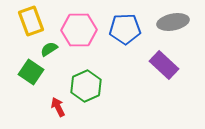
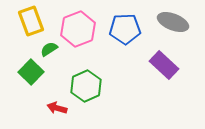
gray ellipse: rotated 32 degrees clockwise
pink hexagon: moved 1 px left, 1 px up; rotated 20 degrees counterclockwise
green square: rotated 10 degrees clockwise
red arrow: moved 1 px left, 1 px down; rotated 48 degrees counterclockwise
